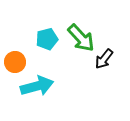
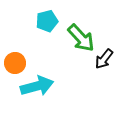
cyan pentagon: moved 18 px up
orange circle: moved 1 px down
